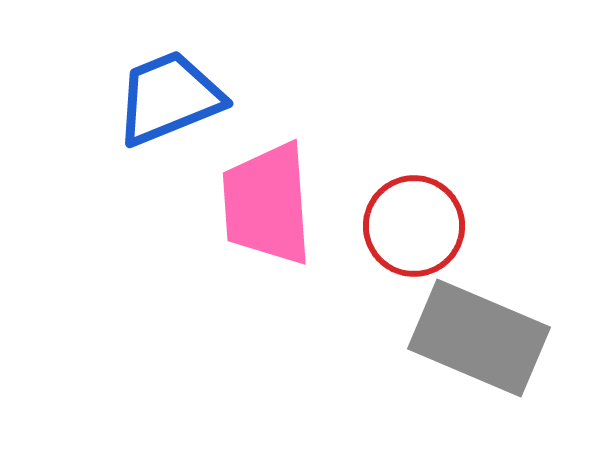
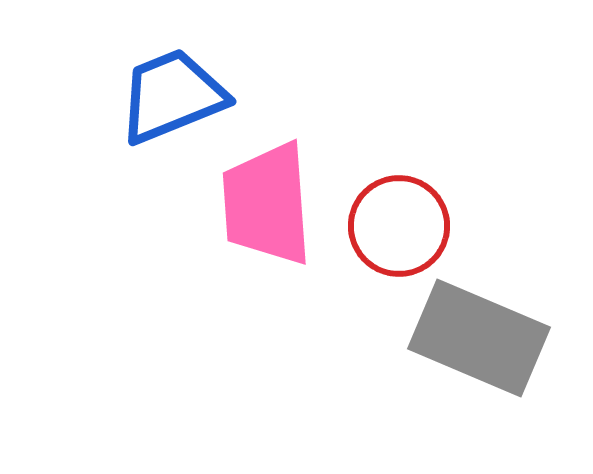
blue trapezoid: moved 3 px right, 2 px up
red circle: moved 15 px left
